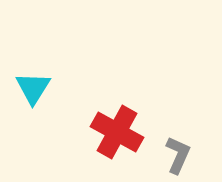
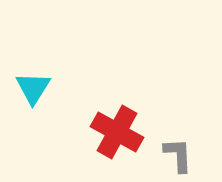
gray L-shape: rotated 27 degrees counterclockwise
